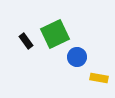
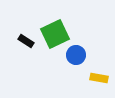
black rectangle: rotated 21 degrees counterclockwise
blue circle: moved 1 px left, 2 px up
